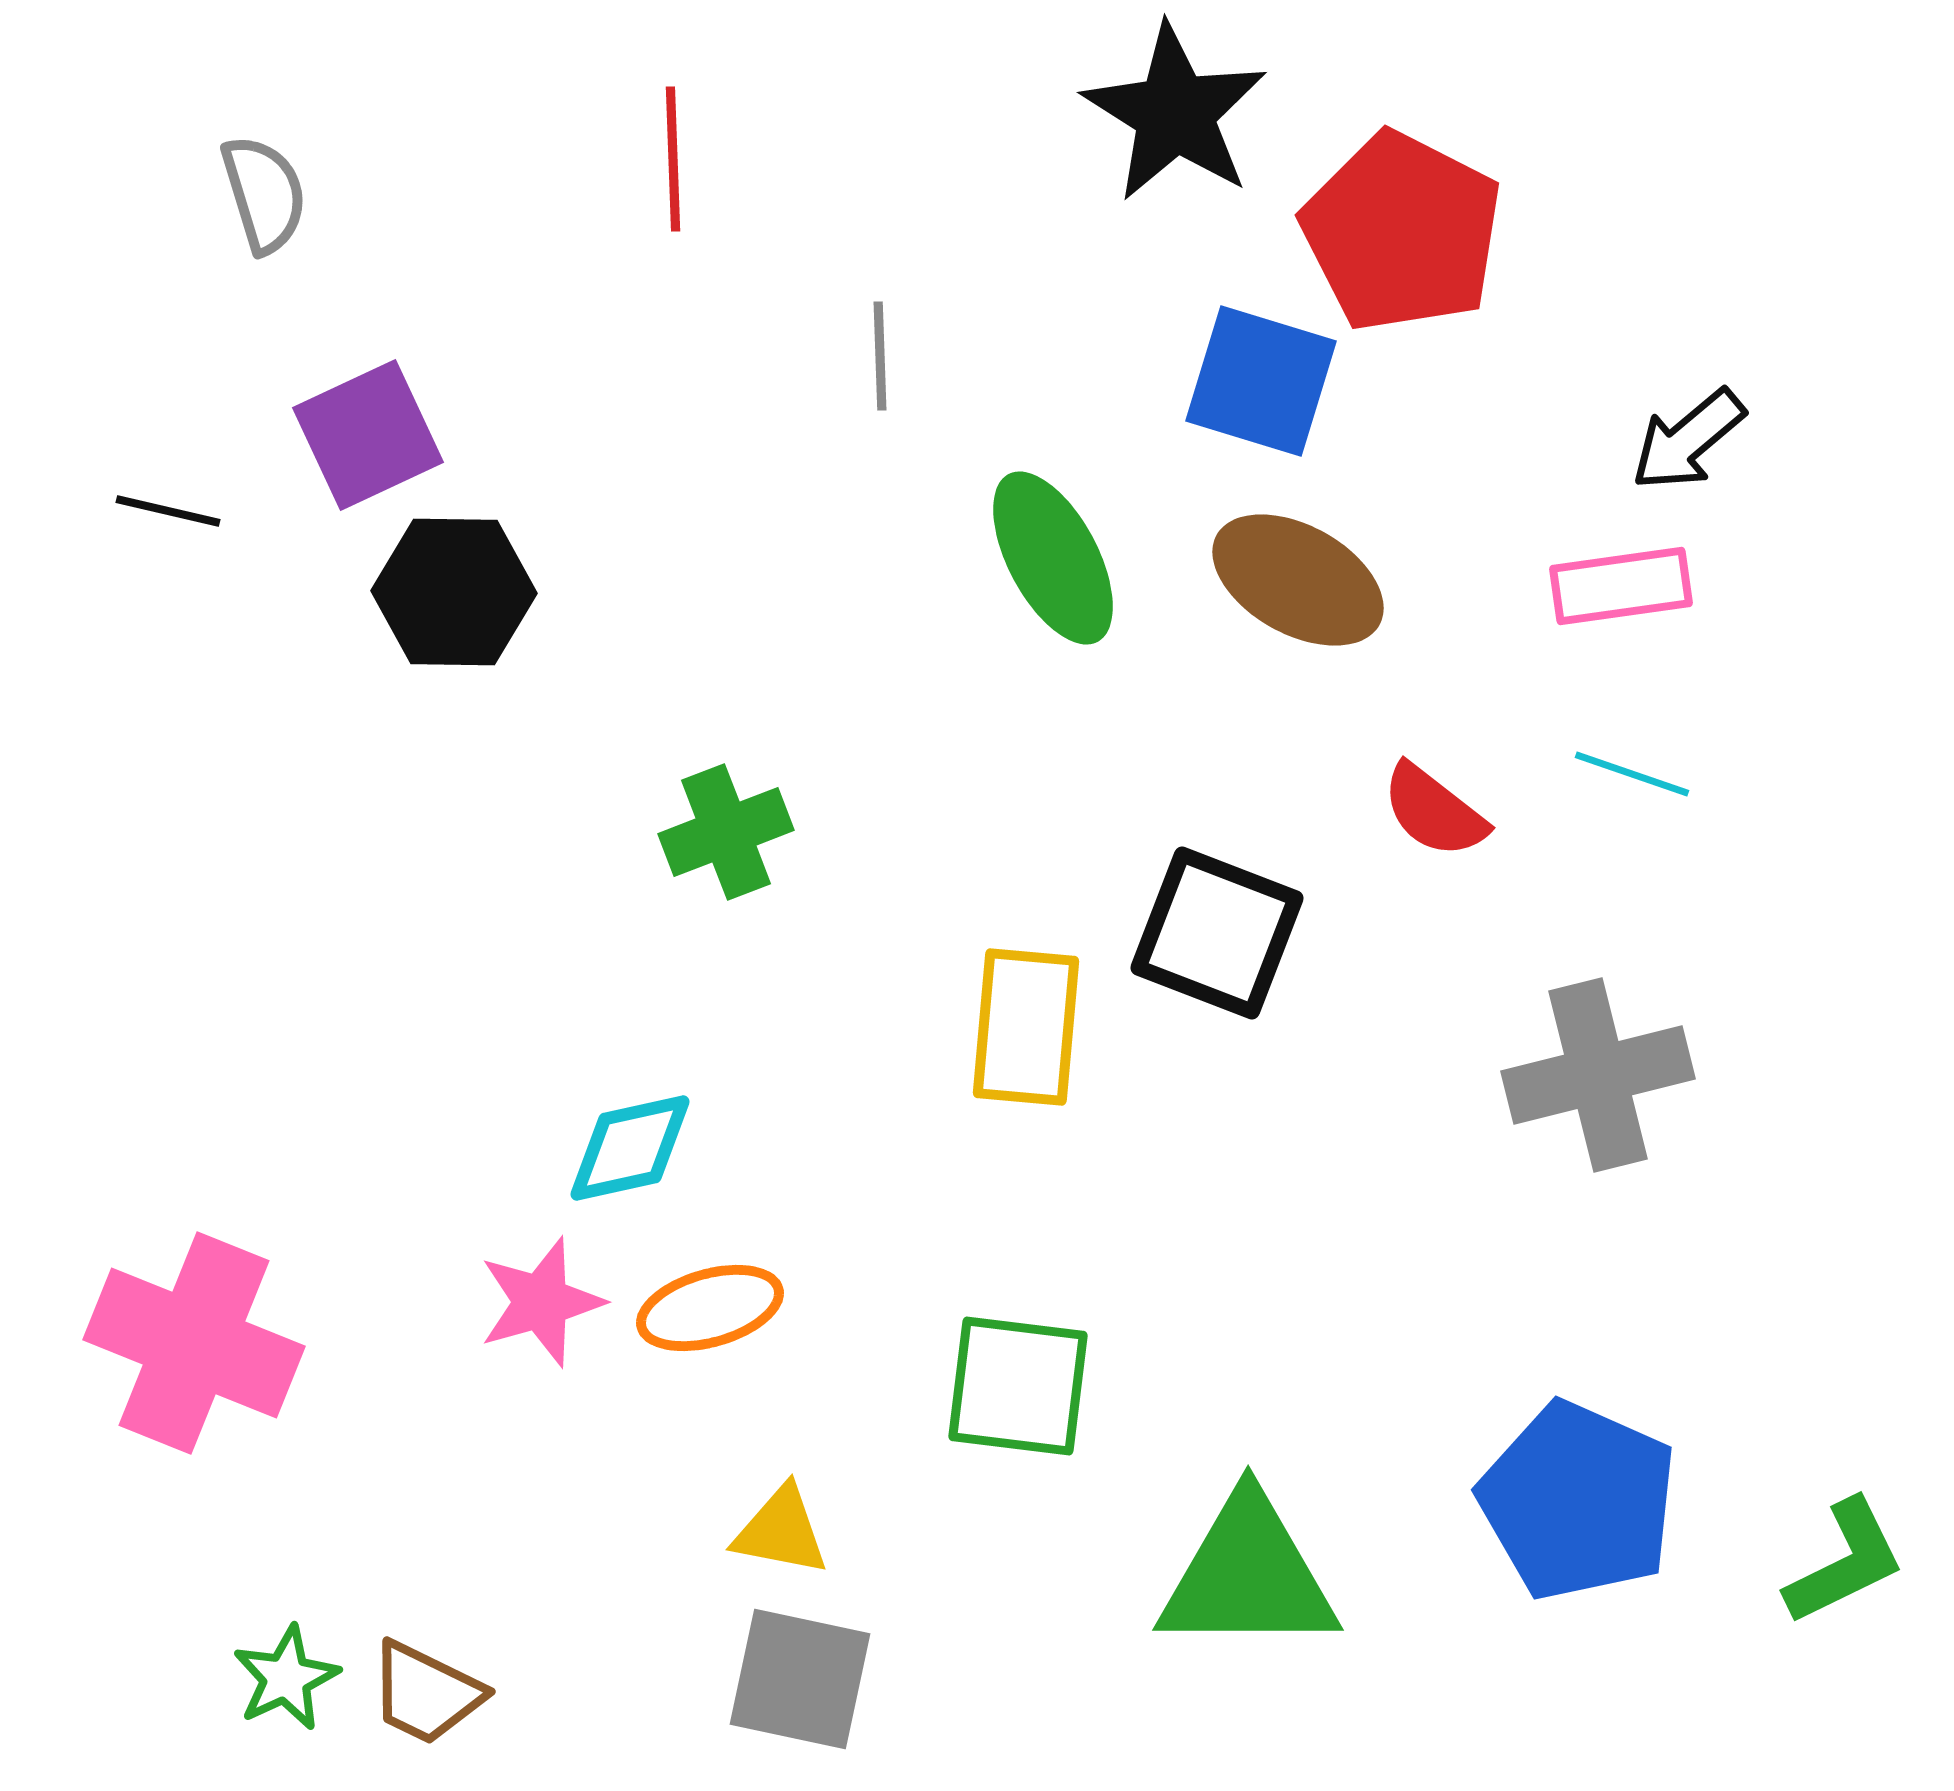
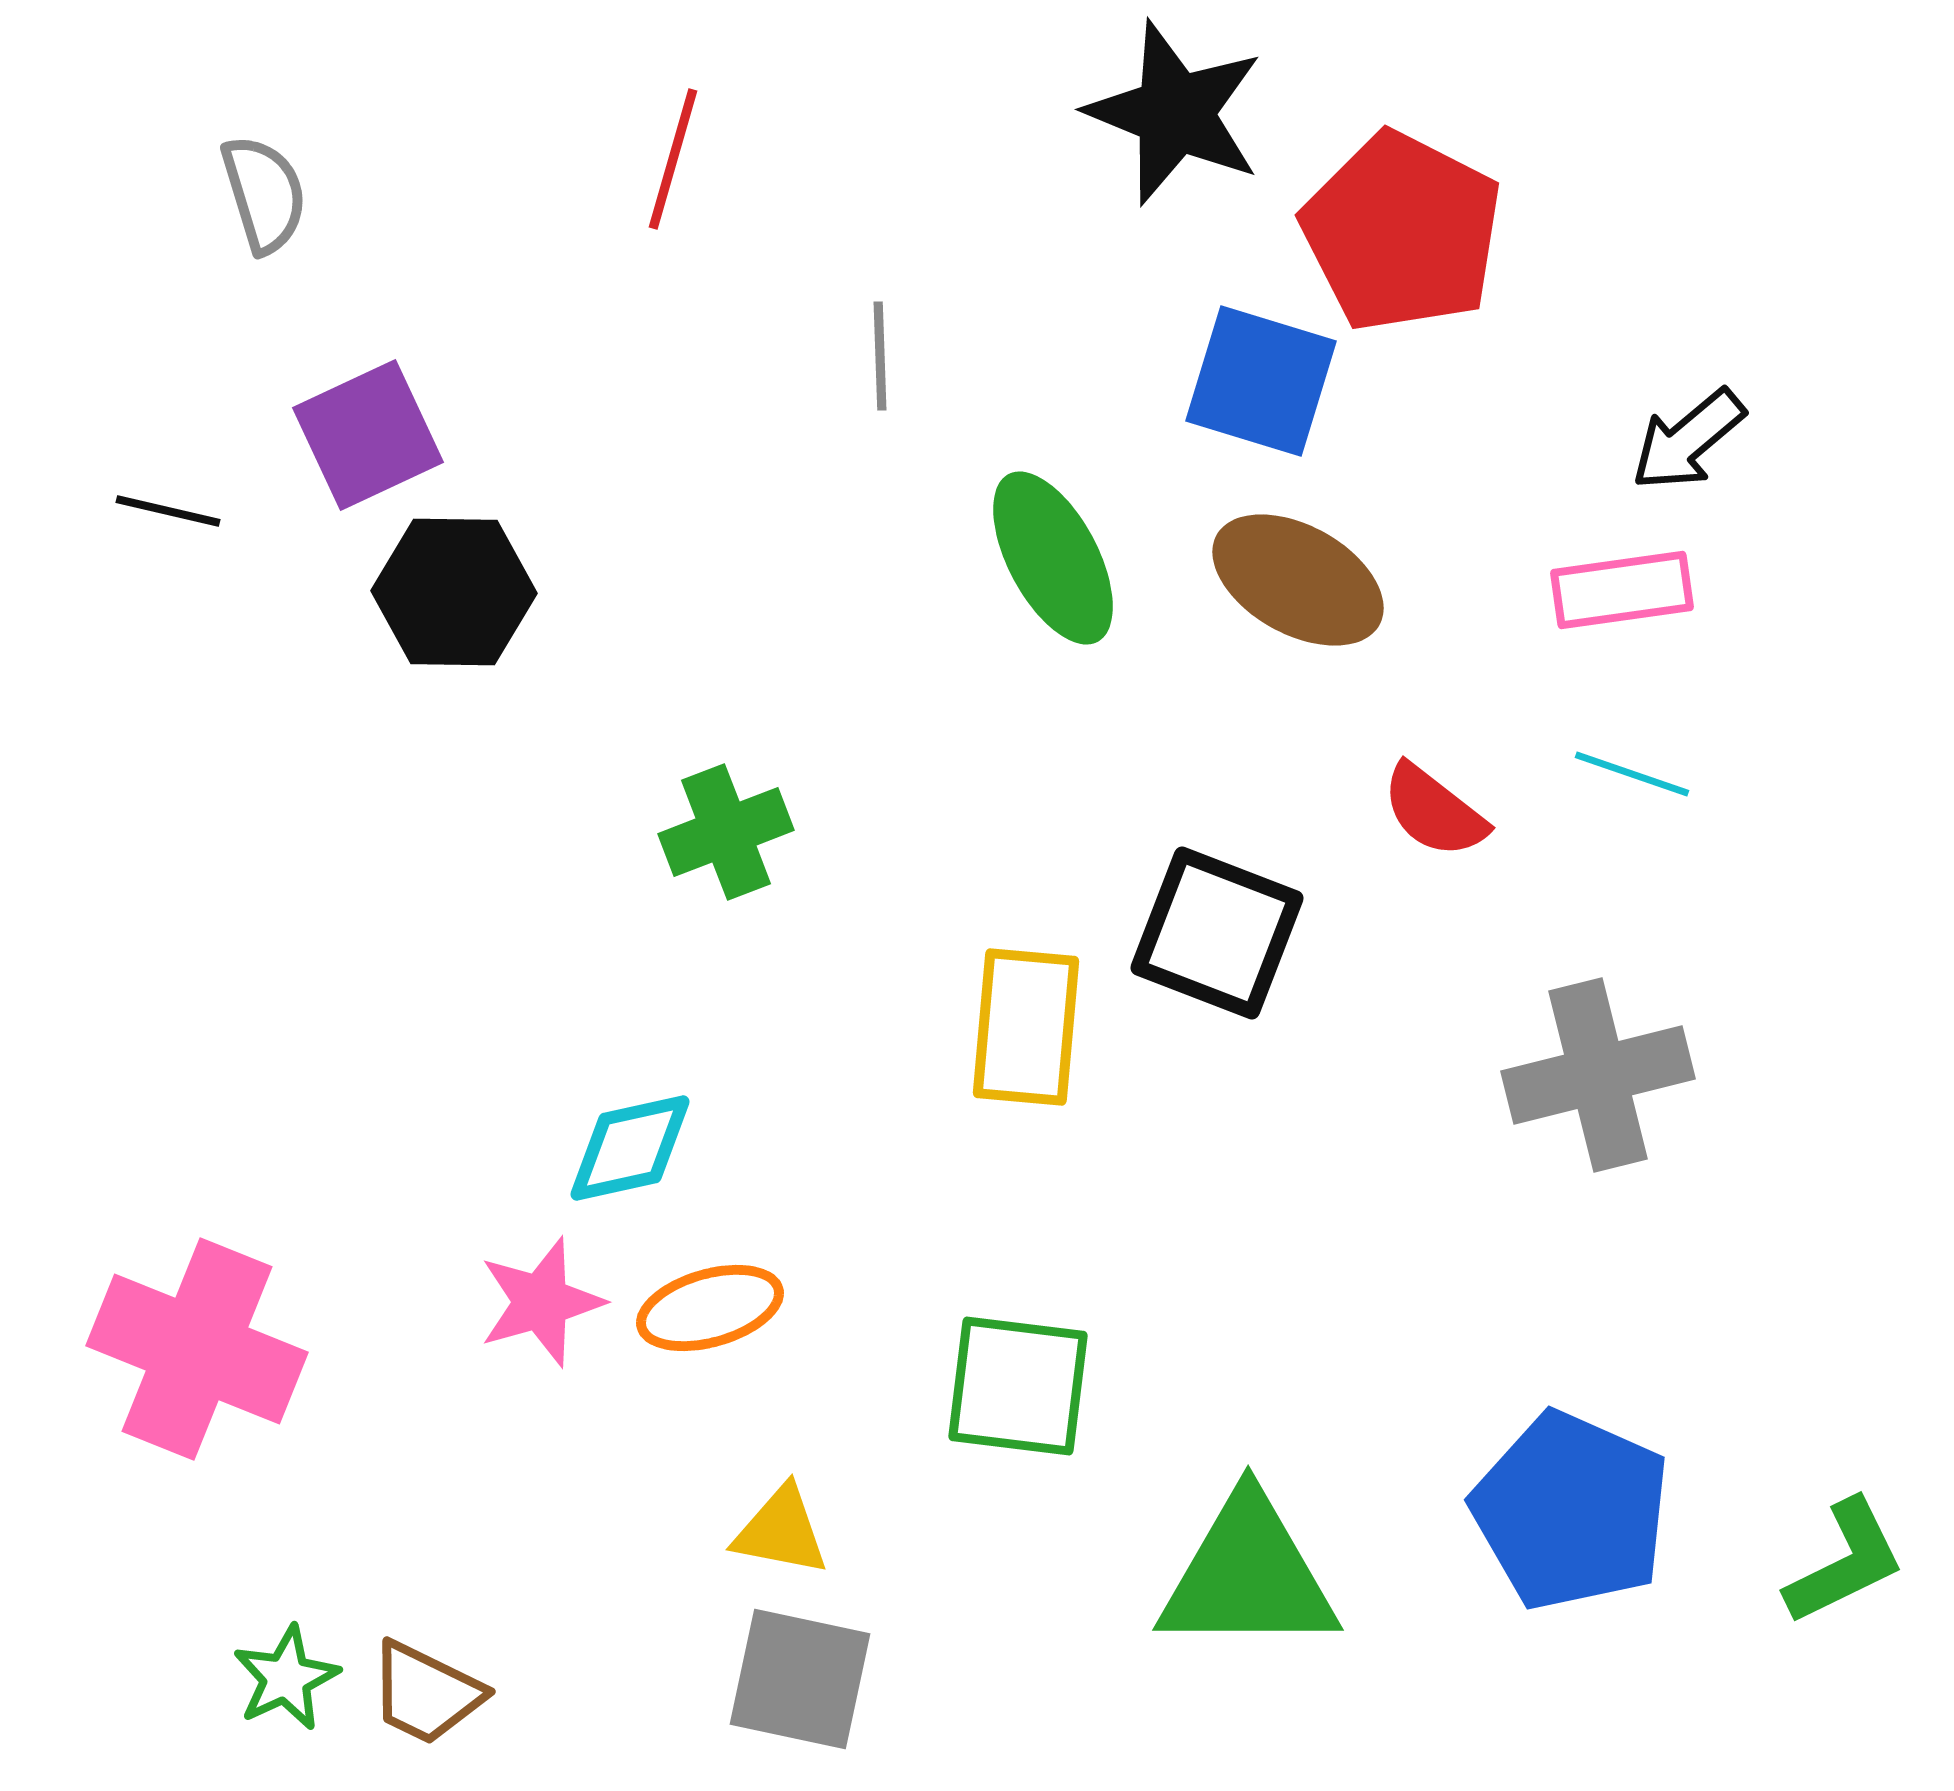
black star: rotated 10 degrees counterclockwise
red line: rotated 18 degrees clockwise
pink rectangle: moved 1 px right, 4 px down
pink cross: moved 3 px right, 6 px down
blue pentagon: moved 7 px left, 10 px down
